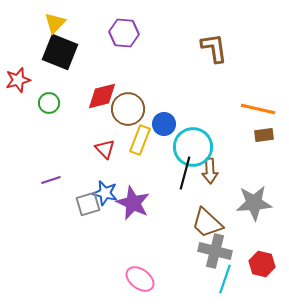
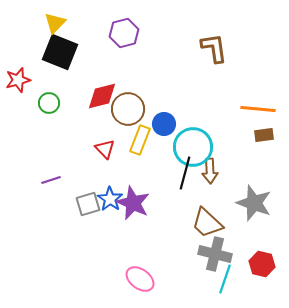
purple hexagon: rotated 20 degrees counterclockwise
orange line: rotated 8 degrees counterclockwise
blue star: moved 5 px right, 6 px down; rotated 20 degrees clockwise
gray star: rotated 24 degrees clockwise
gray cross: moved 3 px down
